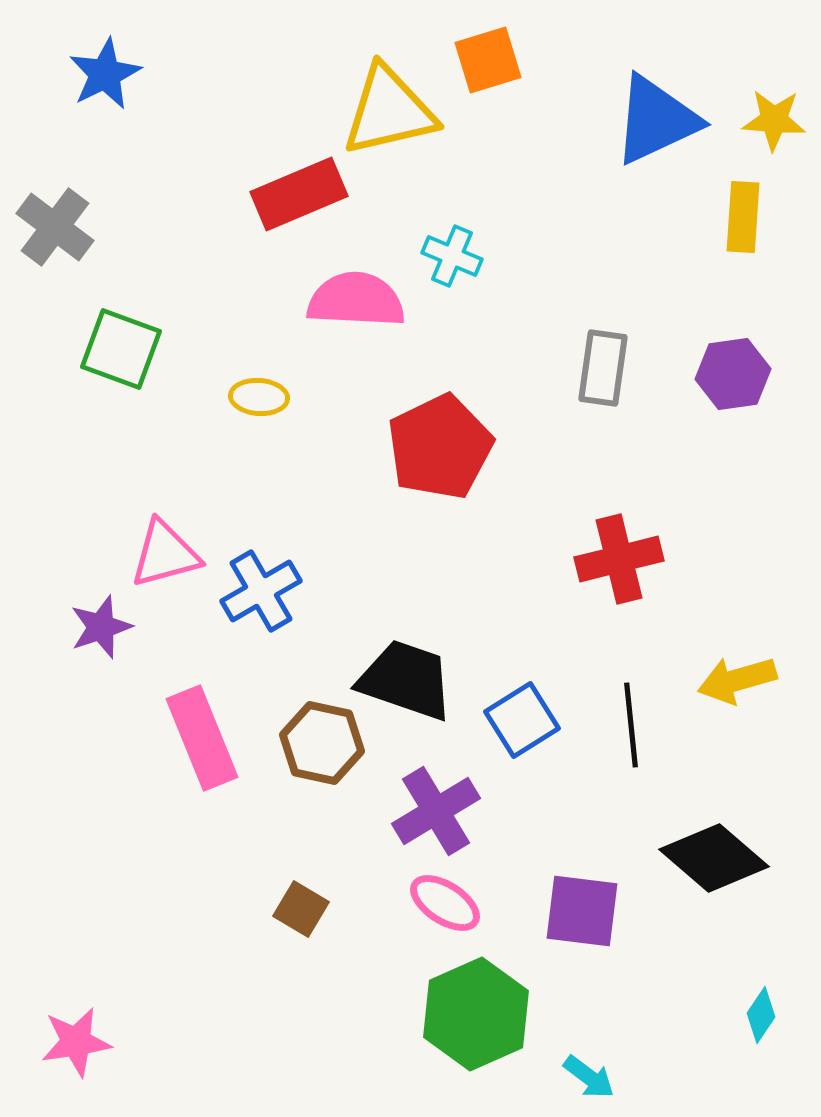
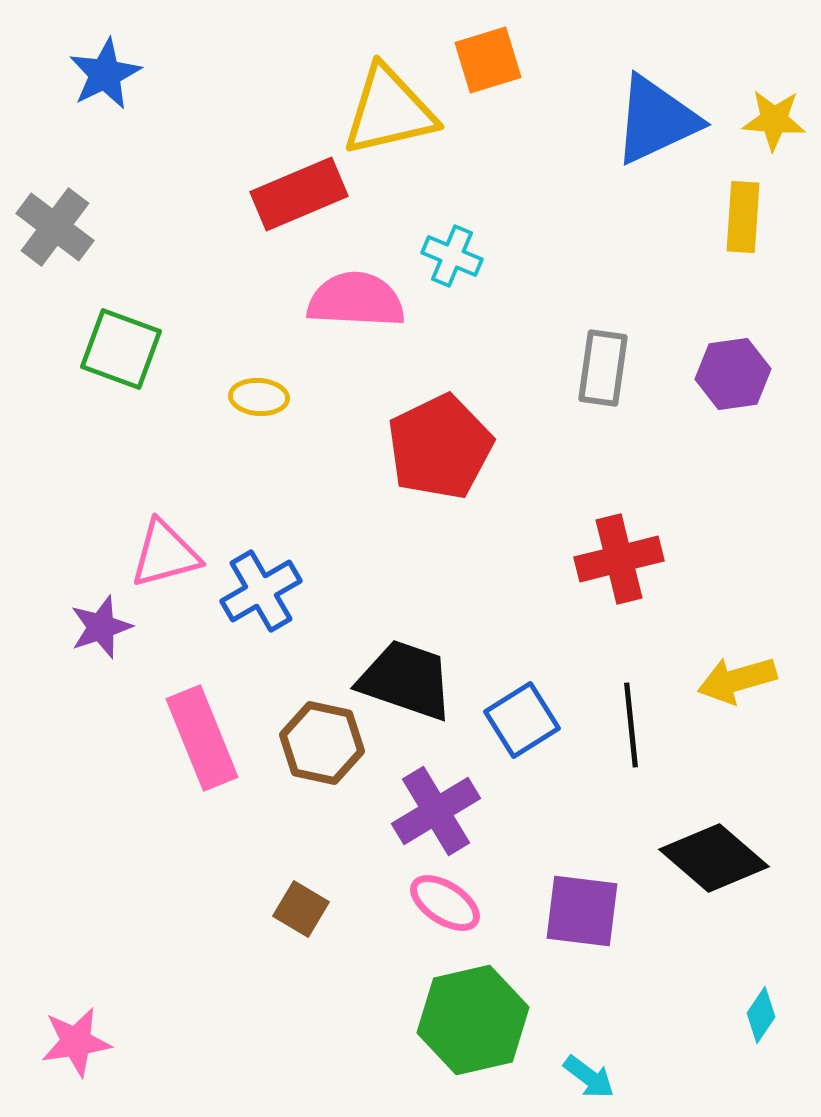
green hexagon: moved 3 px left, 6 px down; rotated 11 degrees clockwise
